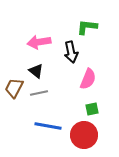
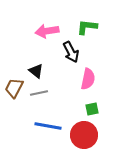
pink arrow: moved 8 px right, 11 px up
black arrow: rotated 15 degrees counterclockwise
pink semicircle: rotated 10 degrees counterclockwise
